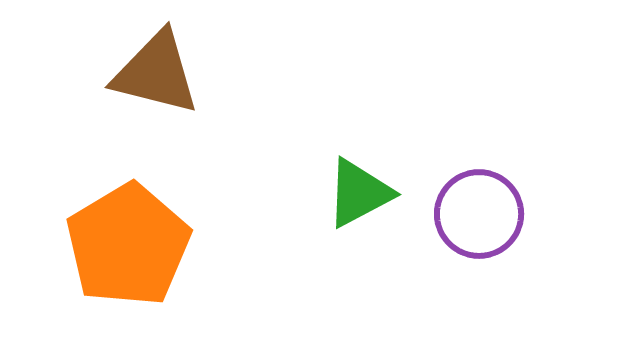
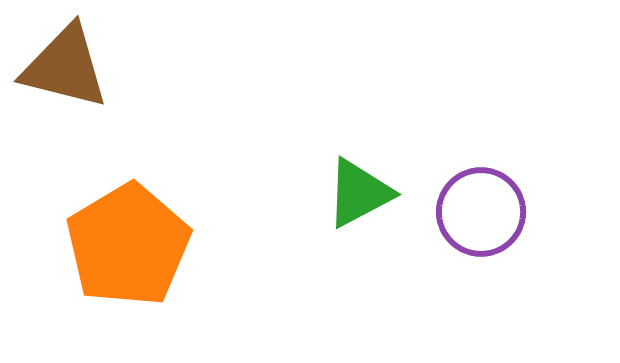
brown triangle: moved 91 px left, 6 px up
purple circle: moved 2 px right, 2 px up
